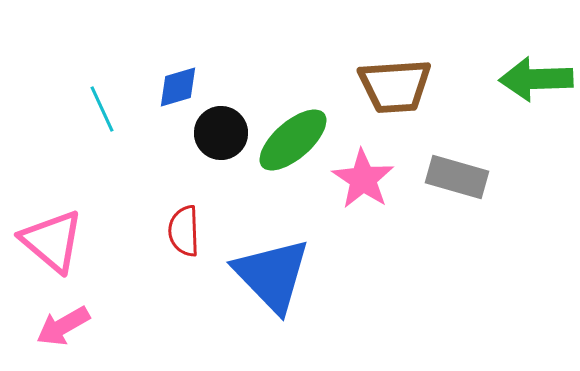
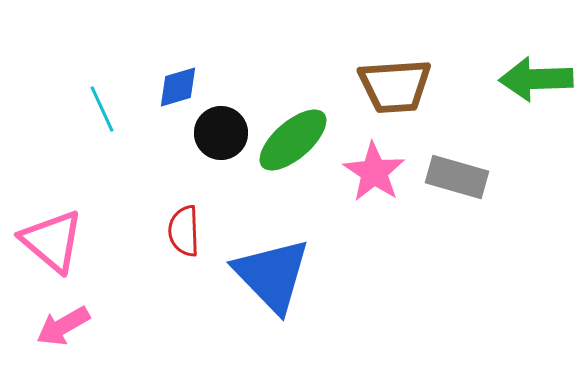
pink star: moved 11 px right, 7 px up
